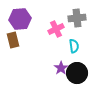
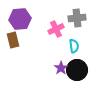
black circle: moved 3 px up
